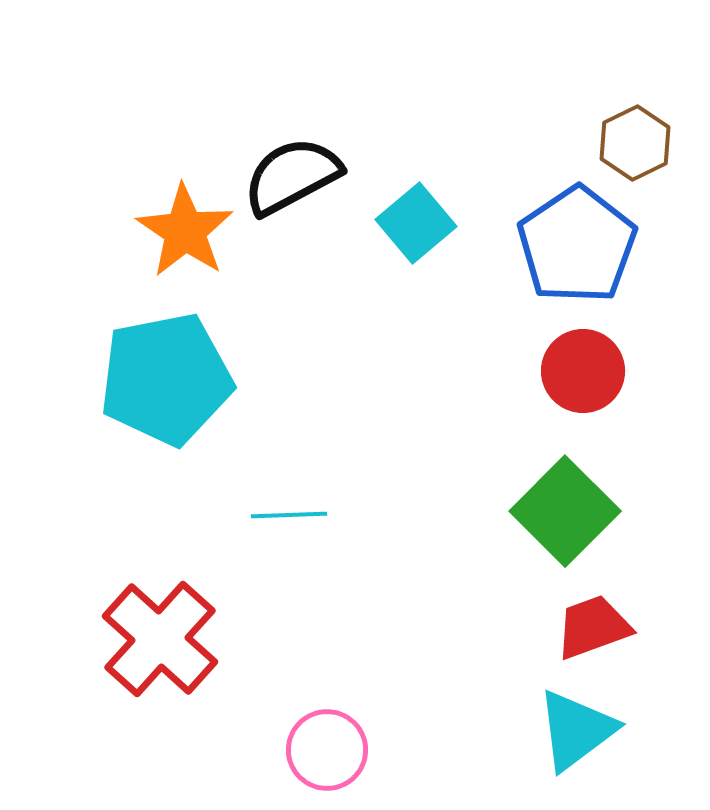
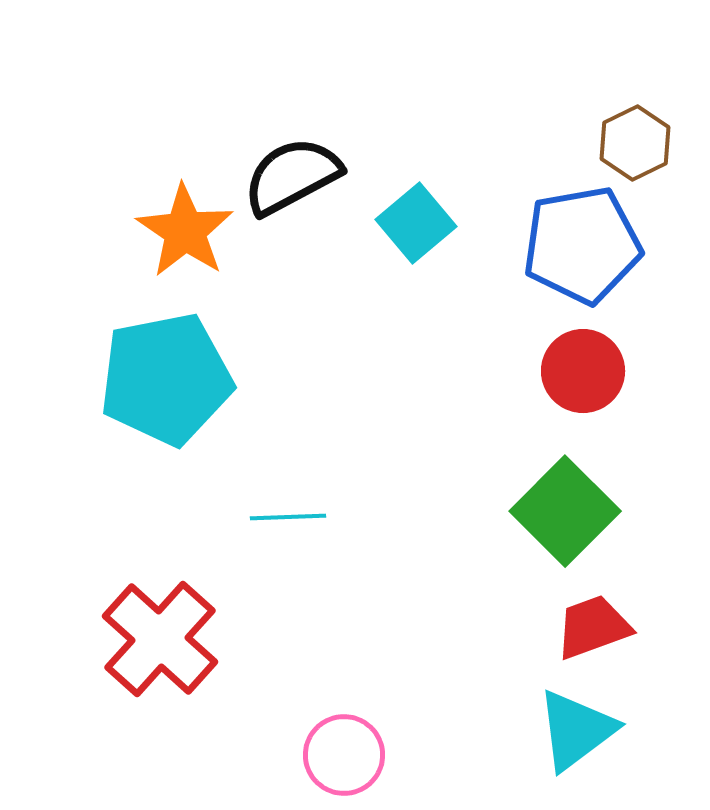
blue pentagon: moved 5 px right; rotated 24 degrees clockwise
cyan line: moved 1 px left, 2 px down
pink circle: moved 17 px right, 5 px down
